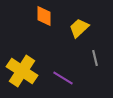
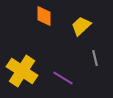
yellow trapezoid: moved 2 px right, 2 px up
